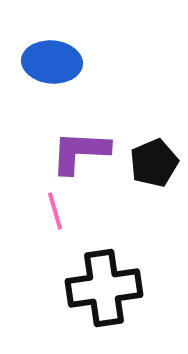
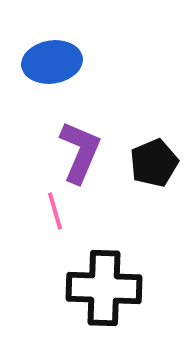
blue ellipse: rotated 14 degrees counterclockwise
purple L-shape: rotated 110 degrees clockwise
black cross: rotated 10 degrees clockwise
